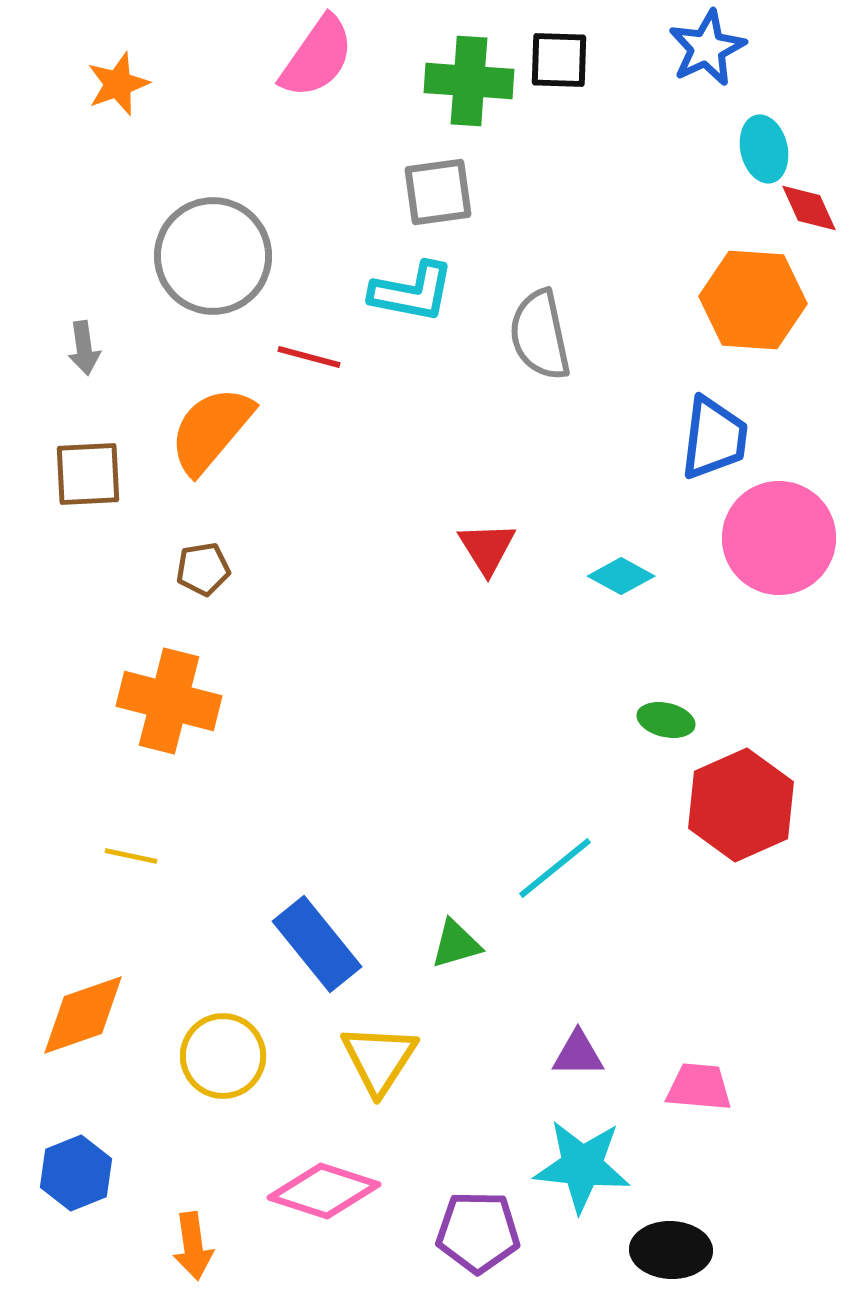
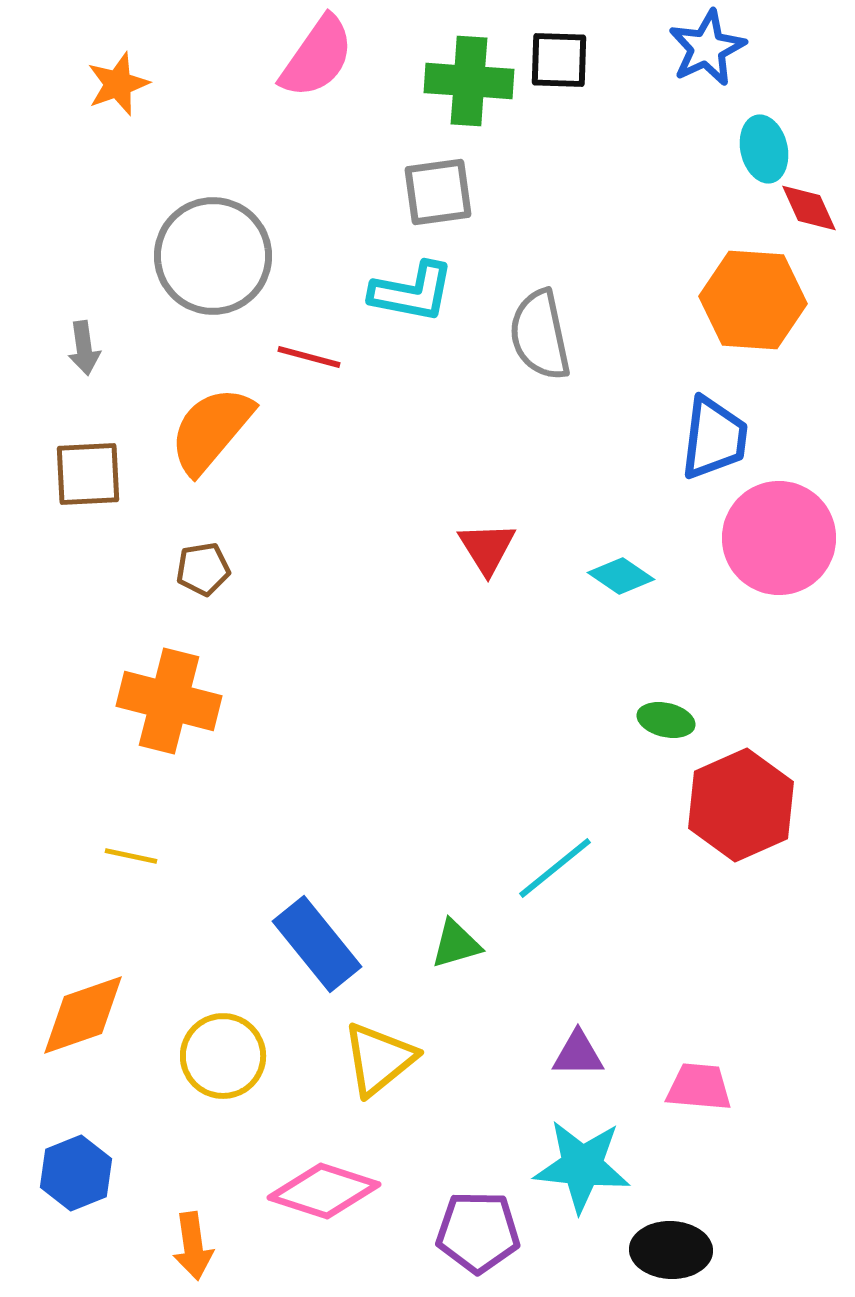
cyan diamond: rotated 6 degrees clockwise
yellow triangle: rotated 18 degrees clockwise
